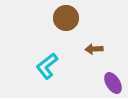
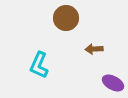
cyan L-shape: moved 8 px left, 1 px up; rotated 28 degrees counterclockwise
purple ellipse: rotated 30 degrees counterclockwise
